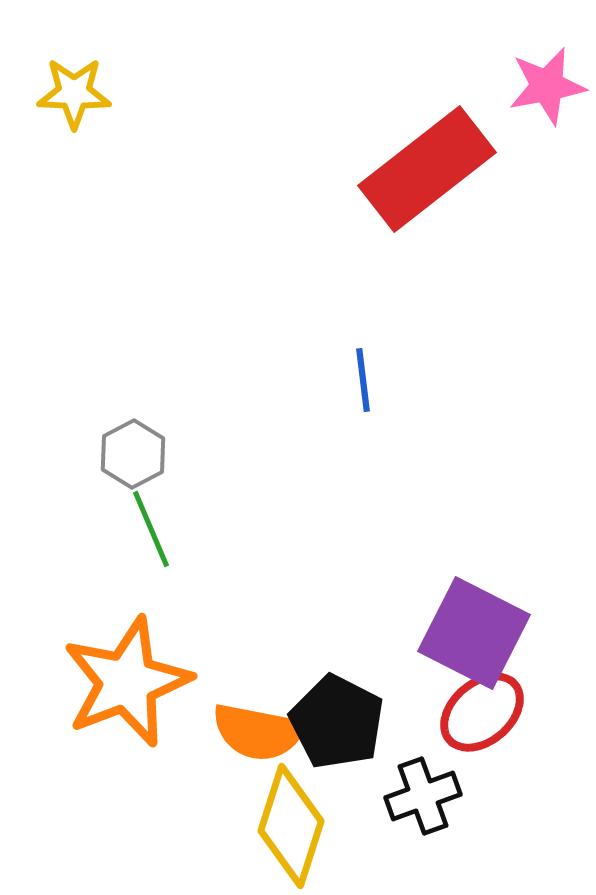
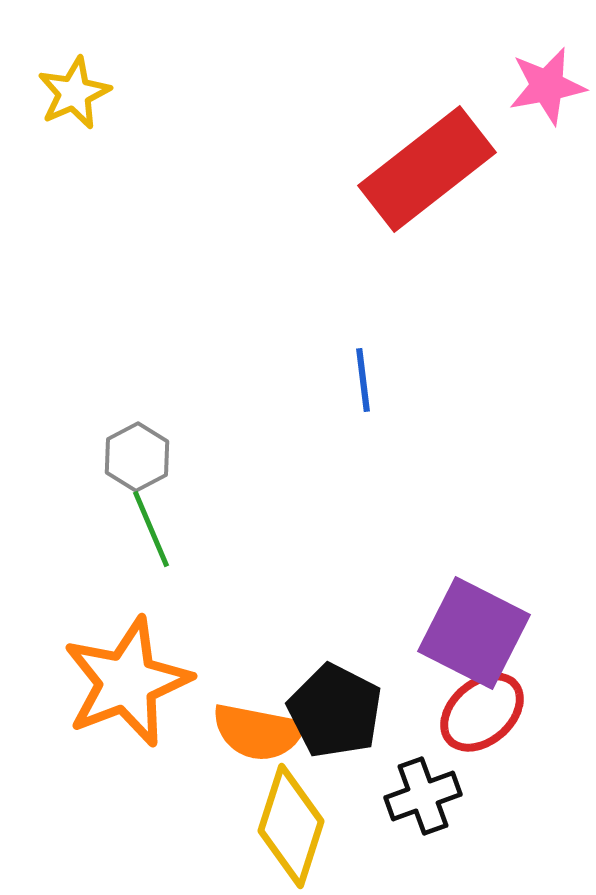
yellow star: rotated 26 degrees counterclockwise
gray hexagon: moved 4 px right, 3 px down
black pentagon: moved 2 px left, 11 px up
